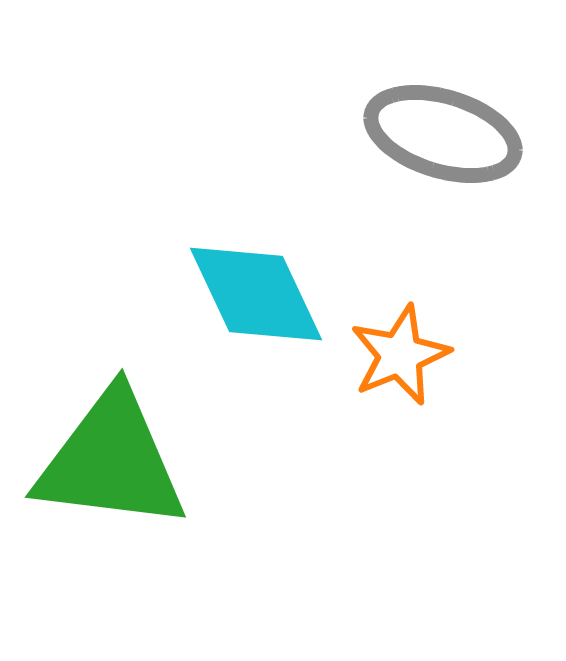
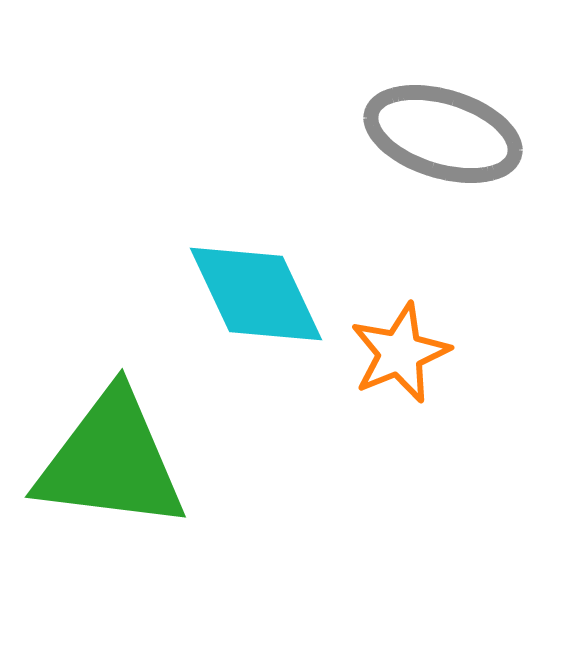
orange star: moved 2 px up
